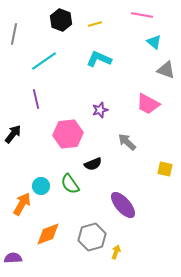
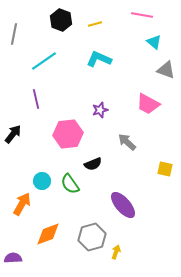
cyan circle: moved 1 px right, 5 px up
